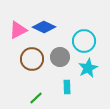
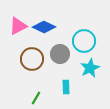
pink triangle: moved 4 px up
gray circle: moved 3 px up
cyan star: moved 2 px right
cyan rectangle: moved 1 px left
green line: rotated 16 degrees counterclockwise
